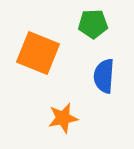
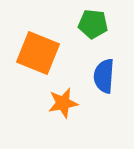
green pentagon: rotated 8 degrees clockwise
orange star: moved 15 px up
